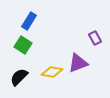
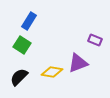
purple rectangle: moved 2 px down; rotated 40 degrees counterclockwise
green square: moved 1 px left
